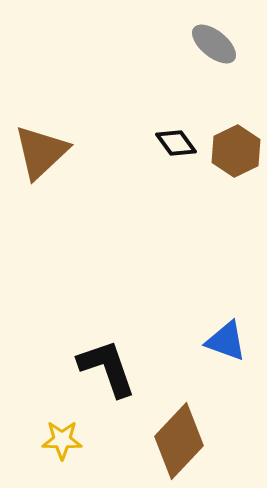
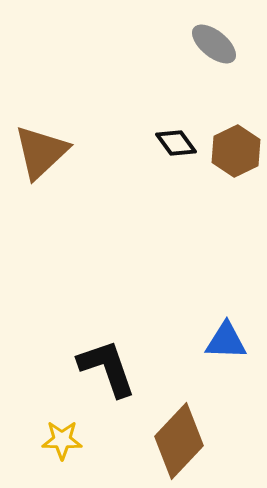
blue triangle: rotated 18 degrees counterclockwise
